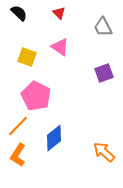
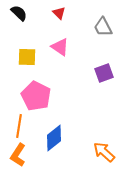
yellow square: rotated 18 degrees counterclockwise
orange line: moved 1 px right; rotated 35 degrees counterclockwise
